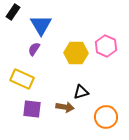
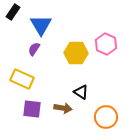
pink hexagon: moved 2 px up
black triangle: rotated 49 degrees clockwise
brown arrow: moved 2 px left, 1 px down
